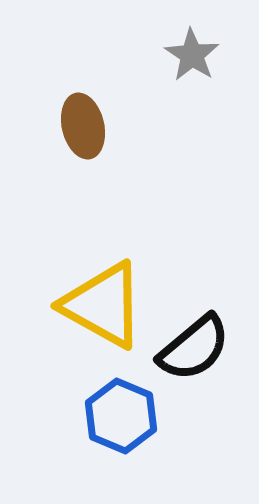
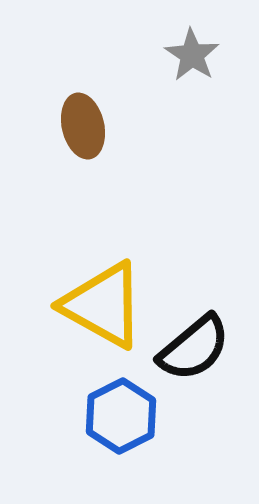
blue hexagon: rotated 10 degrees clockwise
